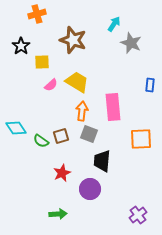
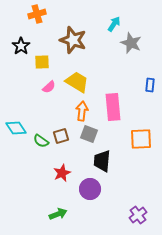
pink semicircle: moved 2 px left, 2 px down
green arrow: rotated 18 degrees counterclockwise
